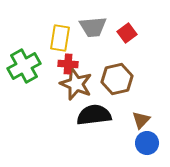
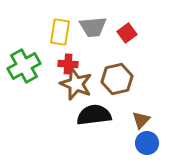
yellow rectangle: moved 6 px up
